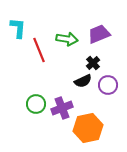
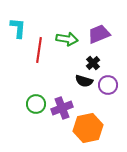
red line: rotated 30 degrees clockwise
black semicircle: moved 1 px right; rotated 42 degrees clockwise
